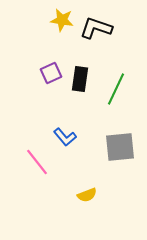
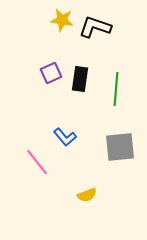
black L-shape: moved 1 px left, 1 px up
green line: rotated 20 degrees counterclockwise
